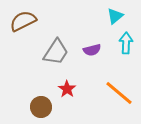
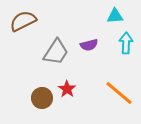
cyan triangle: rotated 36 degrees clockwise
purple semicircle: moved 3 px left, 5 px up
brown circle: moved 1 px right, 9 px up
